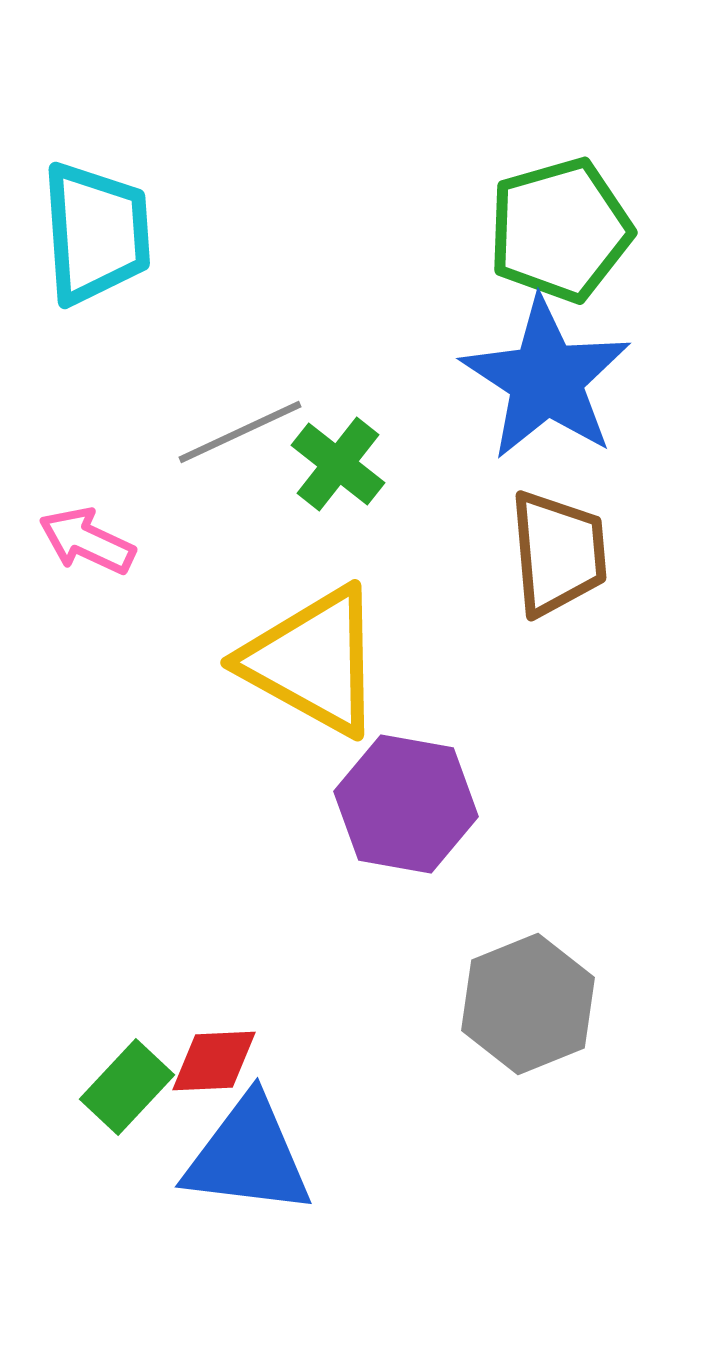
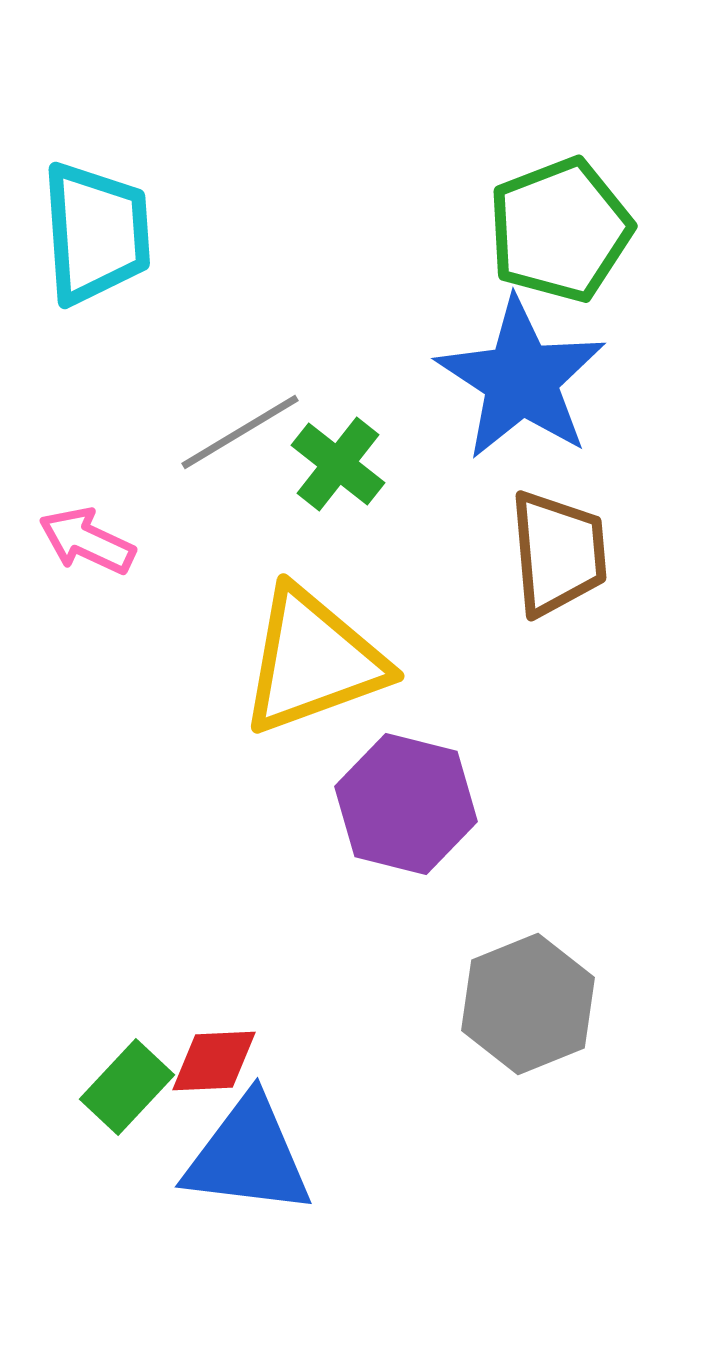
green pentagon: rotated 5 degrees counterclockwise
blue star: moved 25 px left
gray line: rotated 6 degrees counterclockwise
yellow triangle: rotated 49 degrees counterclockwise
purple hexagon: rotated 4 degrees clockwise
